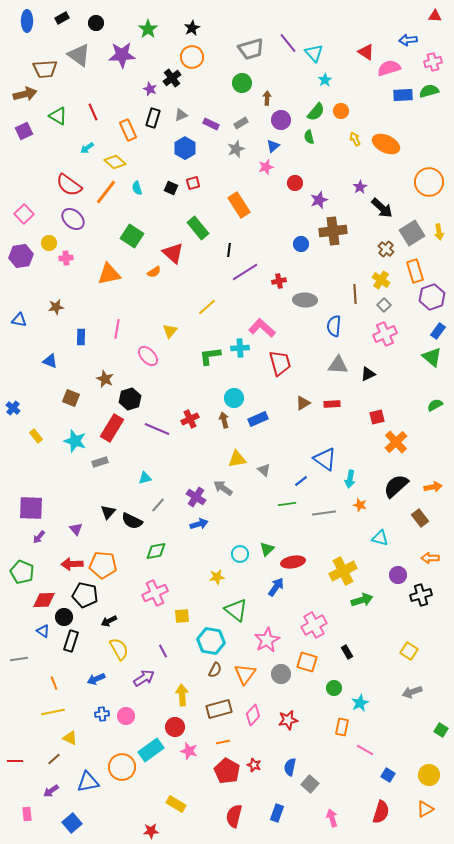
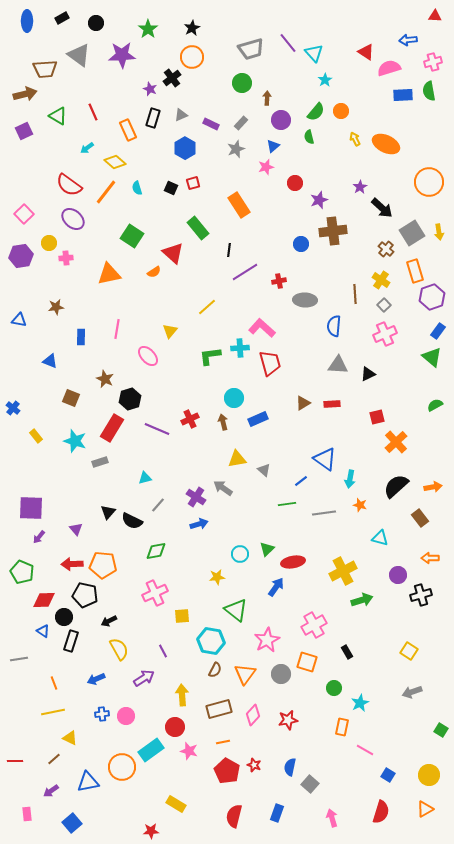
green semicircle at (429, 91): rotated 84 degrees counterclockwise
gray rectangle at (241, 123): rotated 16 degrees counterclockwise
red trapezoid at (280, 363): moved 10 px left
brown arrow at (224, 420): moved 1 px left, 2 px down
